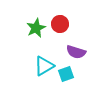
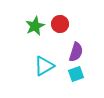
green star: moved 1 px left, 2 px up
purple semicircle: rotated 90 degrees counterclockwise
cyan square: moved 10 px right
